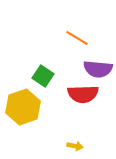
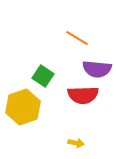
purple semicircle: moved 1 px left
red semicircle: moved 1 px down
yellow arrow: moved 1 px right, 3 px up
